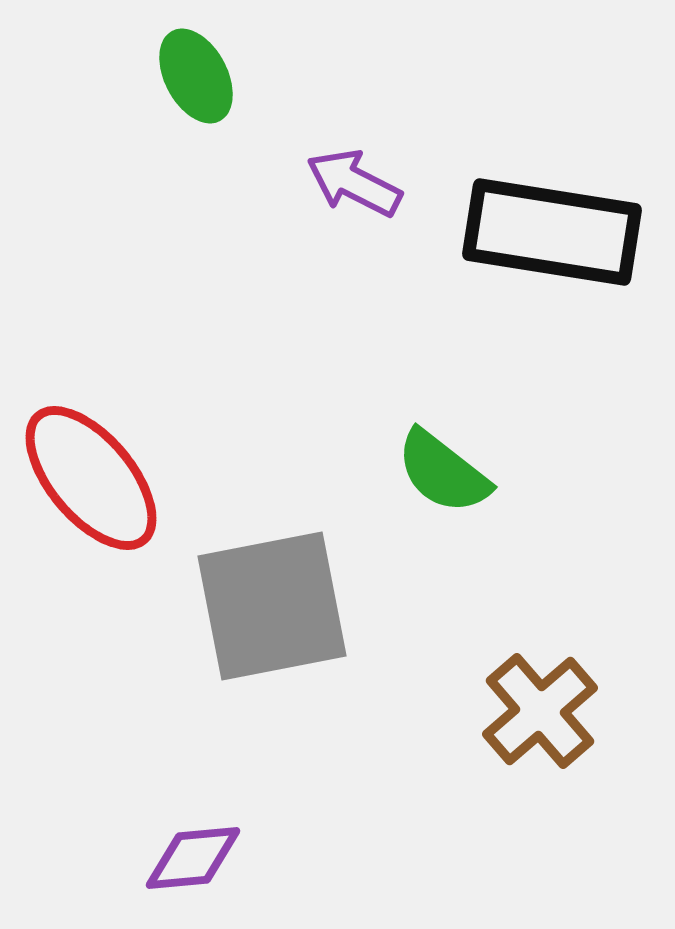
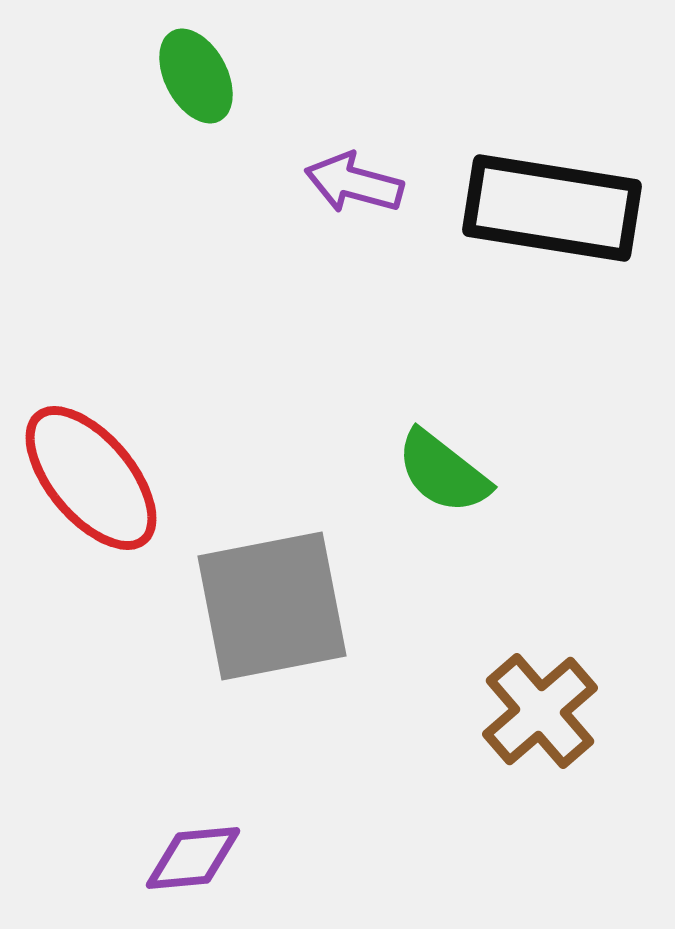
purple arrow: rotated 12 degrees counterclockwise
black rectangle: moved 24 px up
